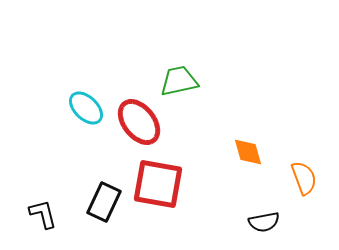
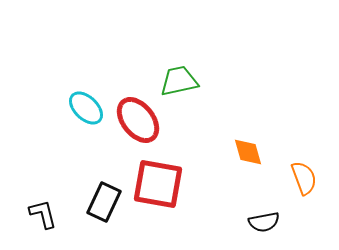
red ellipse: moved 1 px left, 2 px up
